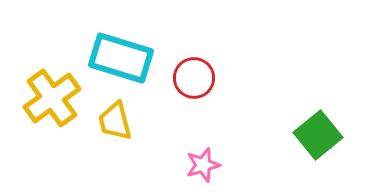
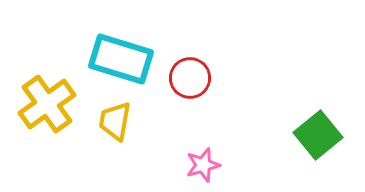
cyan rectangle: moved 1 px down
red circle: moved 4 px left
yellow cross: moved 5 px left, 6 px down
yellow trapezoid: rotated 24 degrees clockwise
